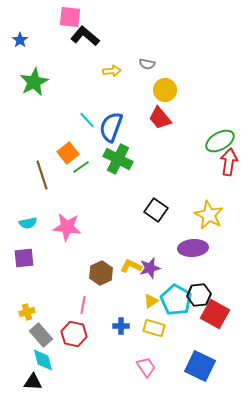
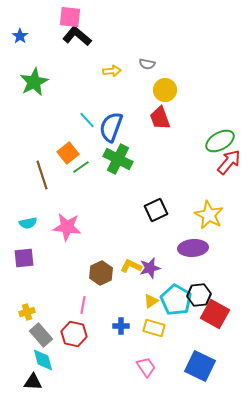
black L-shape: moved 8 px left
blue star: moved 4 px up
red trapezoid: rotated 20 degrees clockwise
red arrow: rotated 32 degrees clockwise
black square: rotated 30 degrees clockwise
